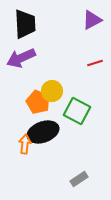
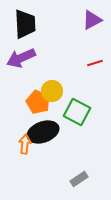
green square: moved 1 px down
